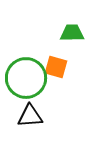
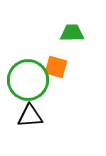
green circle: moved 2 px right, 2 px down
